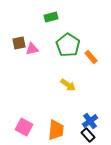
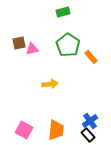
green rectangle: moved 12 px right, 5 px up
yellow arrow: moved 18 px left, 1 px up; rotated 42 degrees counterclockwise
pink square: moved 3 px down
